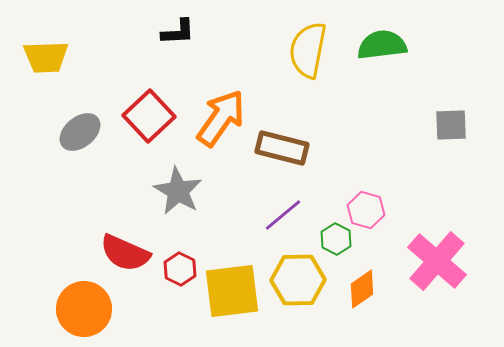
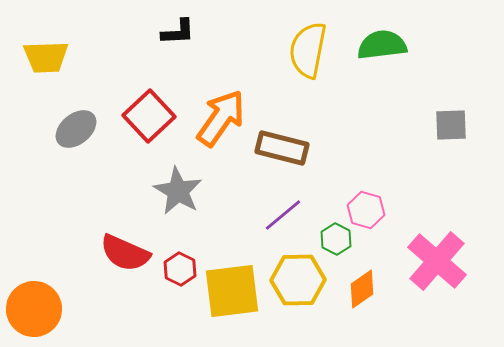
gray ellipse: moved 4 px left, 3 px up
orange circle: moved 50 px left
